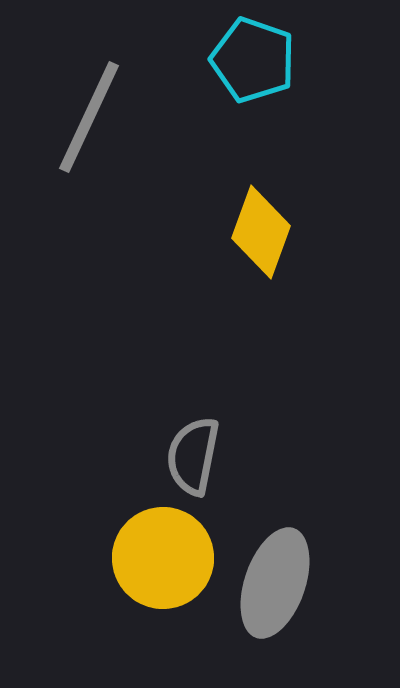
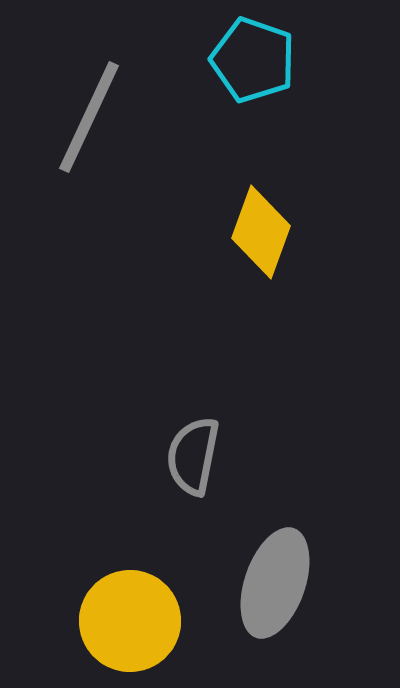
yellow circle: moved 33 px left, 63 px down
